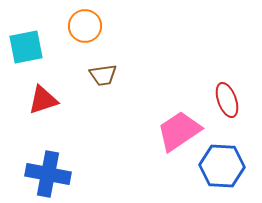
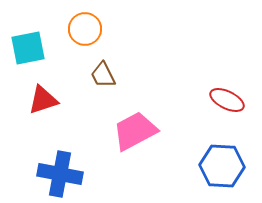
orange circle: moved 3 px down
cyan square: moved 2 px right, 1 px down
brown trapezoid: rotated 72 degrees clockwise
red ellipse: rotated 44 degrees counterclockwise
pink trapezoid: moved 44 px left; rotated 6 degrees clockwise
blue cross: moved 12 px right
